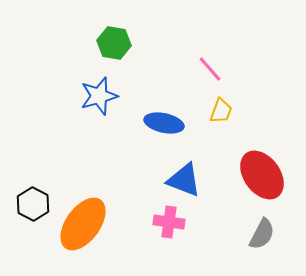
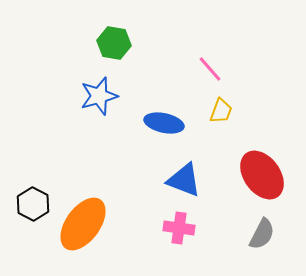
pink cross: moved 10 px right, 6 px down
